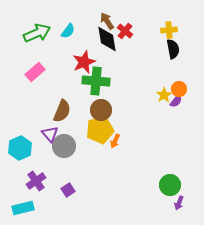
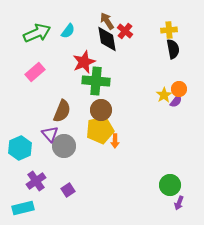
orange arrow: rotated 24 degrees counterclockwise
